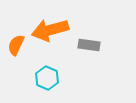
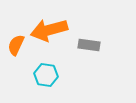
orange arrow: moved 1 px left
cyan hexagon: moved 1 px left, 3 px up; rotated 15 degrees counterclockwise
